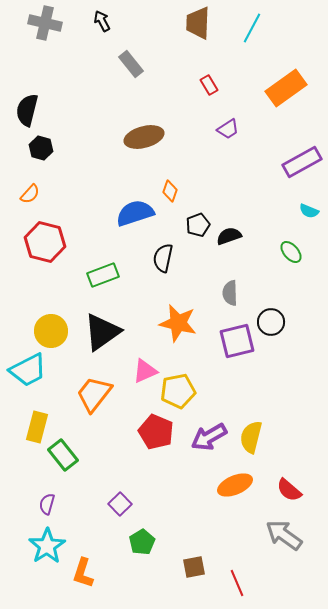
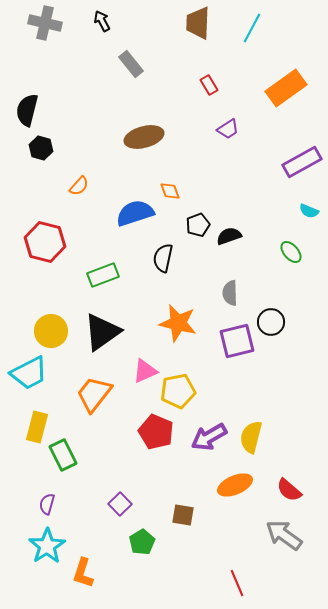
orange diamond at (170, 191): rotated 40 degrees counterclockwise
orange semicircle at (30, 194): moved 49 px right, 8 px up
cyan trapezoid at (28, 370): moved 1 px right, 3 px down
green rectangle at (63, 455): rotated 12 degrees clockwise
brown square at (194, 567): moved 11 px left, 52 px up; rotated 20 degrees clockwise
